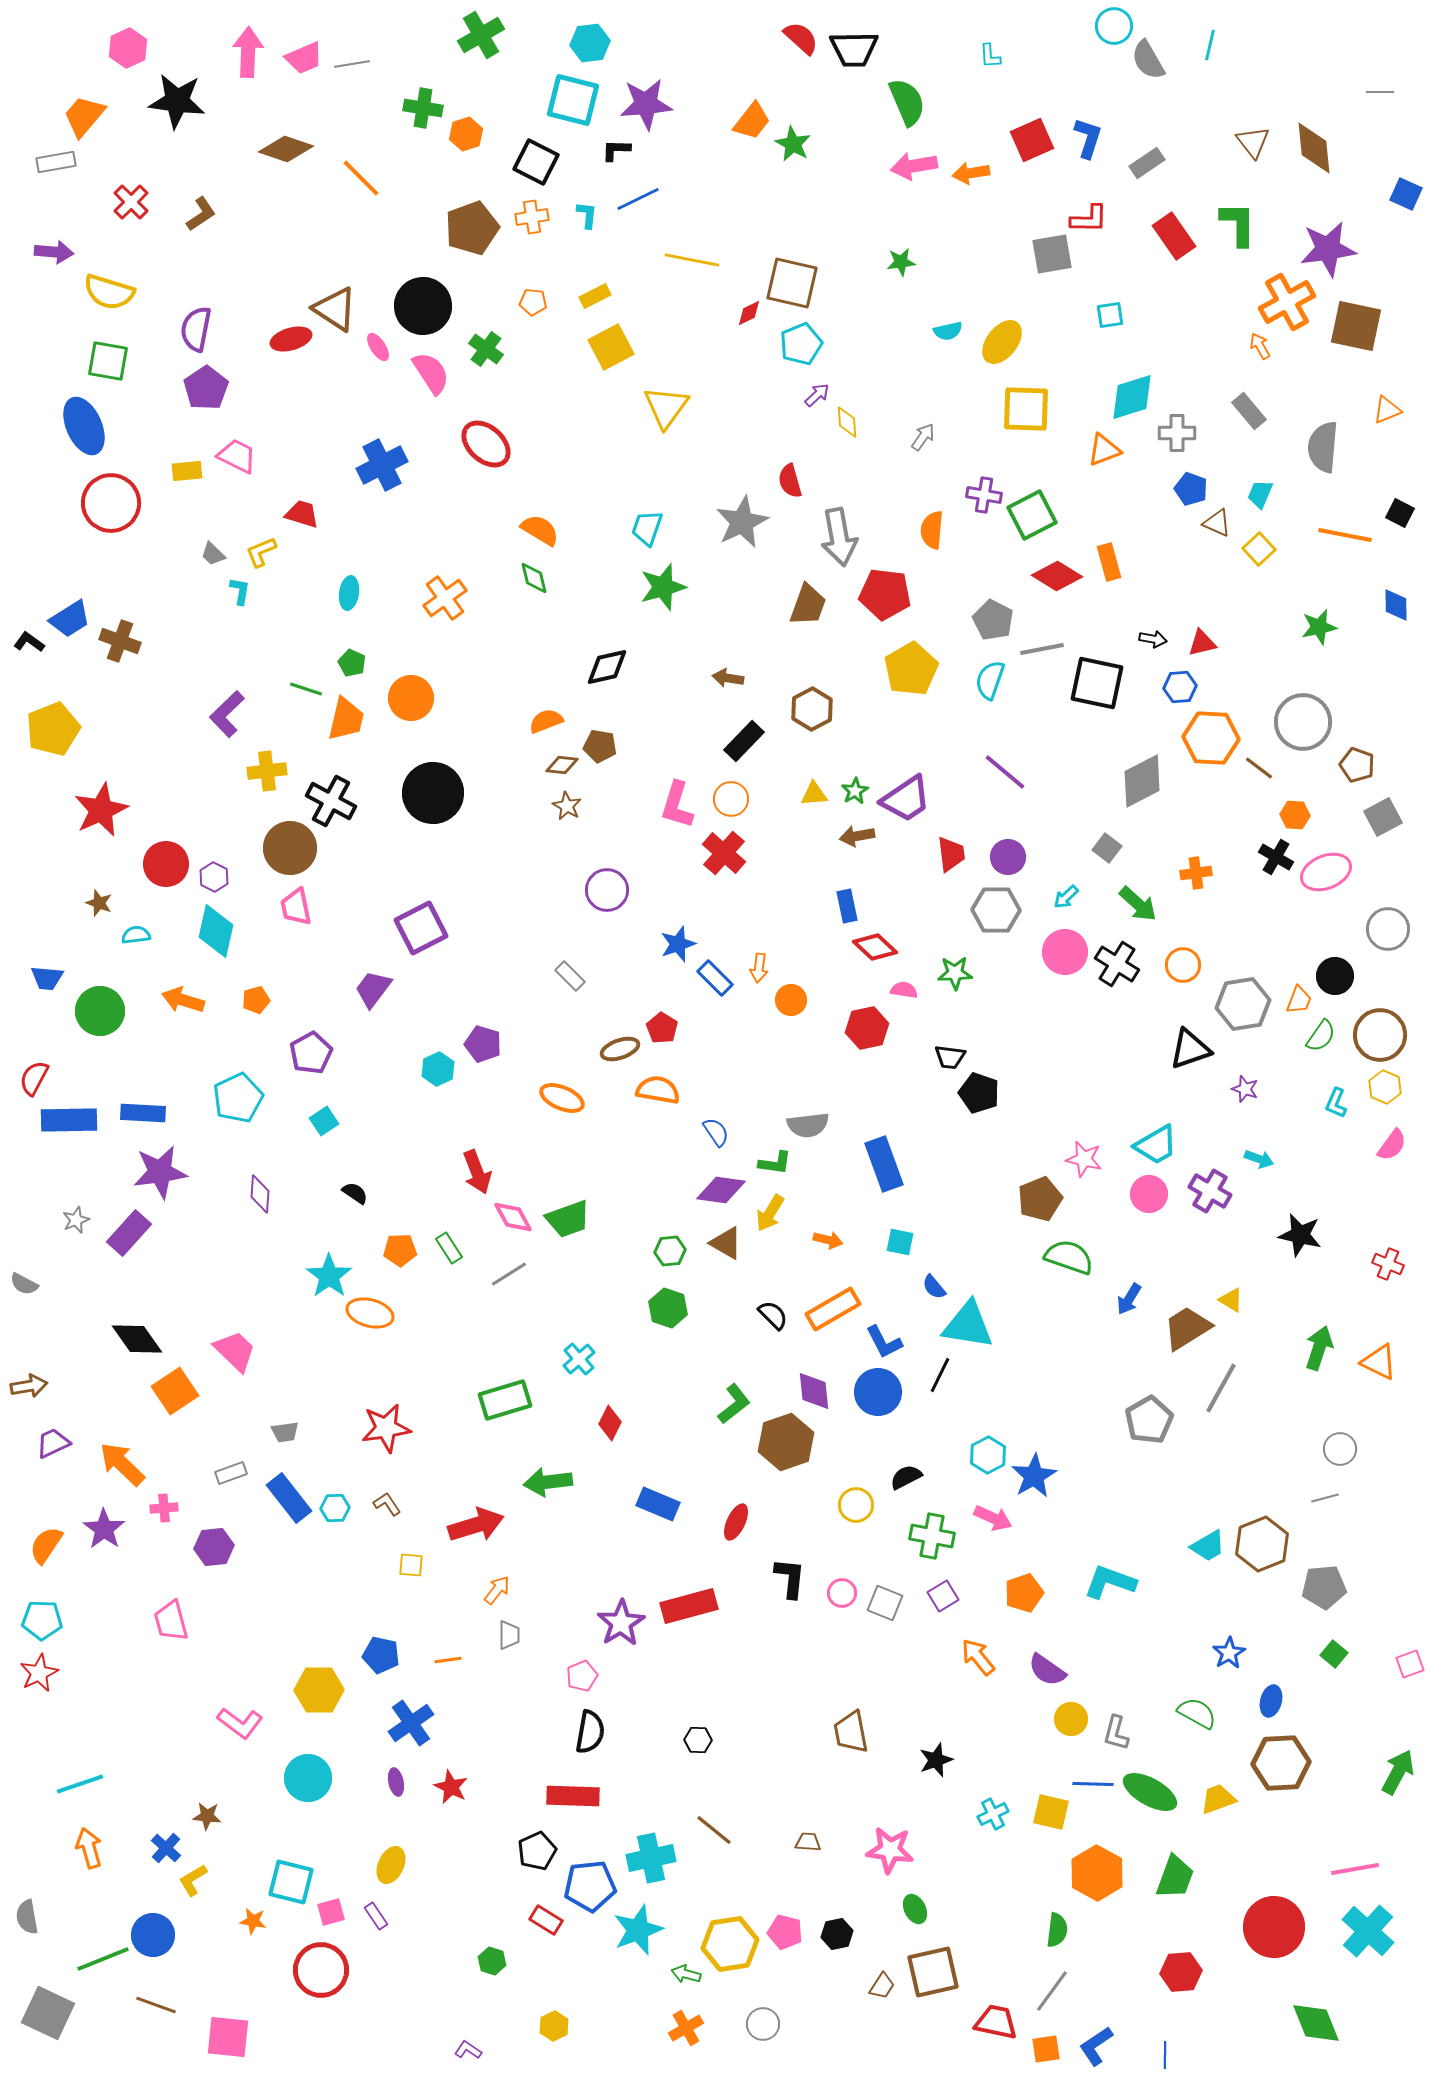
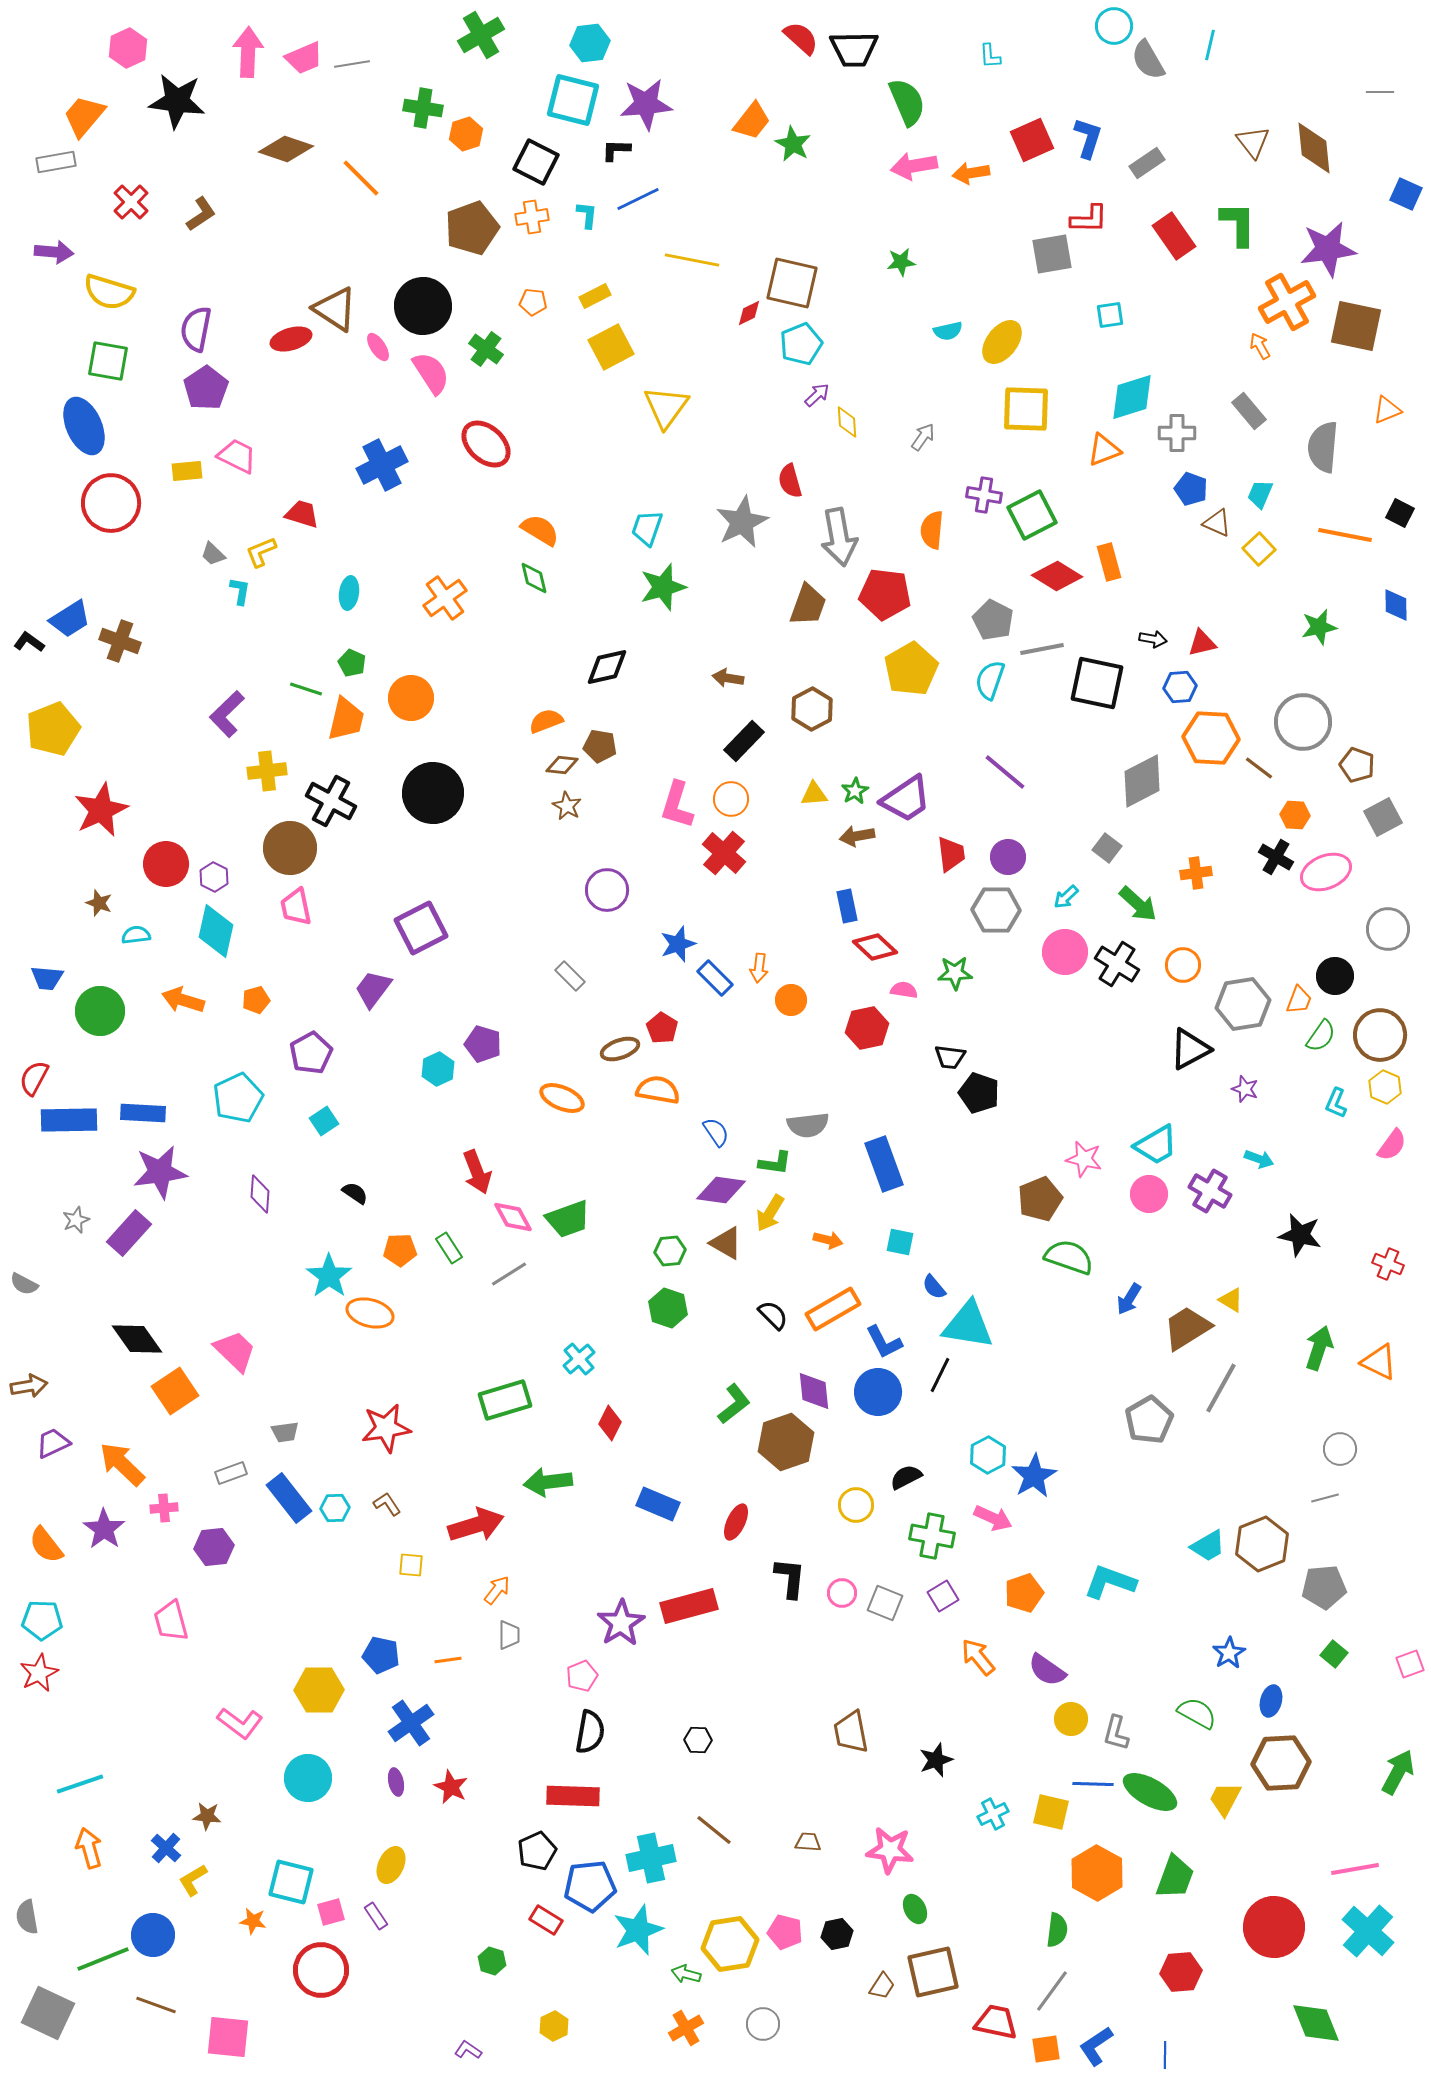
black triangle at (1190, 1049): rotated 9 degrees counterclockwise
orange semicircle at (46, 1545): rotated 72 degrees counterclockwise
yellow trapezoid at (1218, 1799): moved 7 px right; rotated 42 degrees counterclockwise
